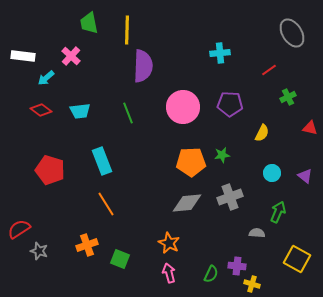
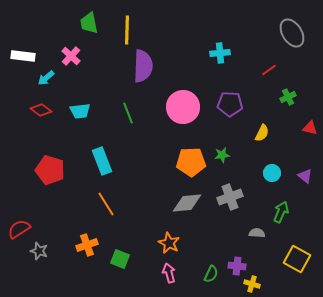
green arrow: moved 3 px right
